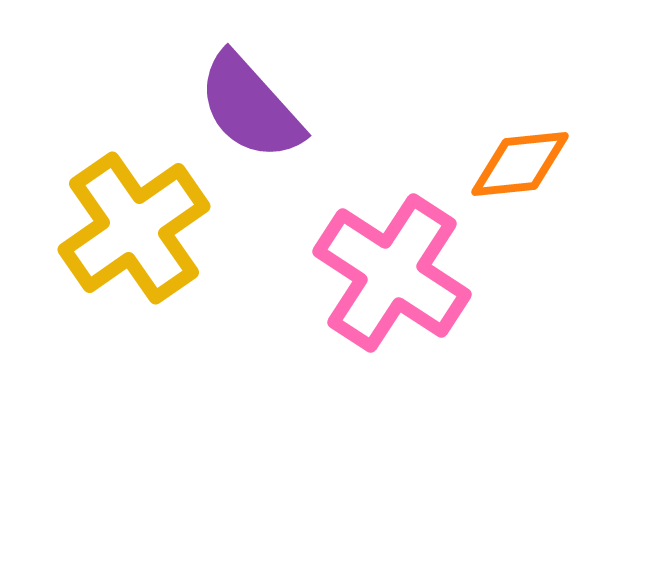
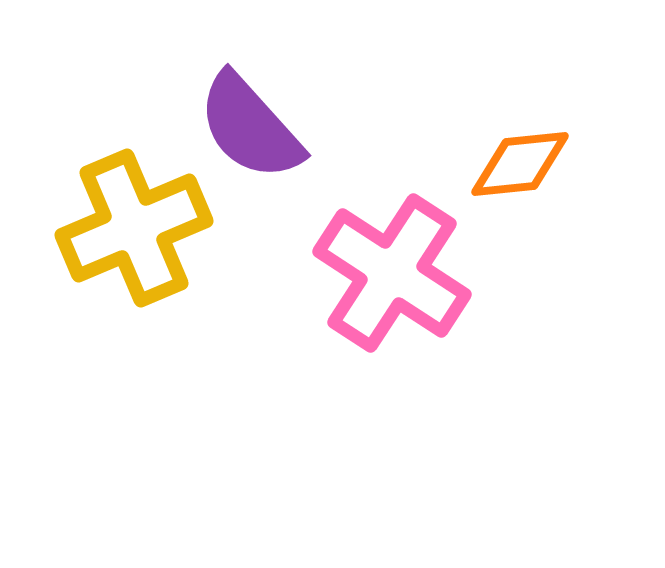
purple semicircle: moved 20 px down
yellow cross: rotated 12 degrees clockwise
